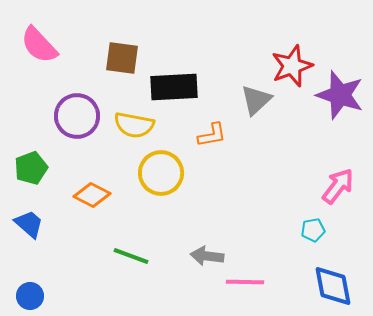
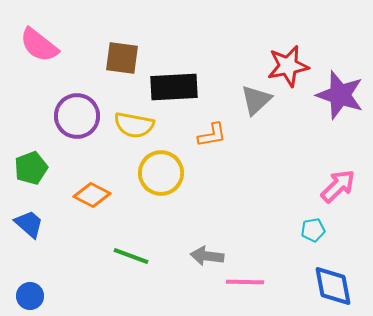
pink semicircle: rotated 9 degrees counterclockwise
red star: moved 4 px left; rotated 9 degrees clockwise
pink arrow: rotated 9 degrees clockwise
